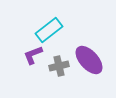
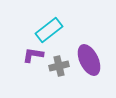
purple L-shape: rotated 30 degrees clockwise
purple ellipse: rotated 16 degrees clockwise
